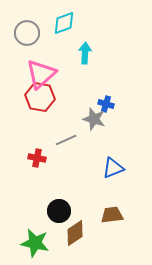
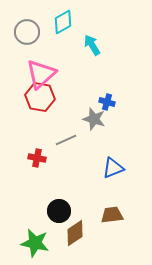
cyan diamond: moved 1 px left, 1 px up; rotated 10 degrees counterclockwise
gray circle: moved 1 px up
cyan arrow: moved 7 px right, 8 px up; rotated 35 degrees counterclockwise
blue cross: moved 1 px right, 2 px up
